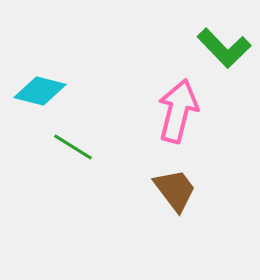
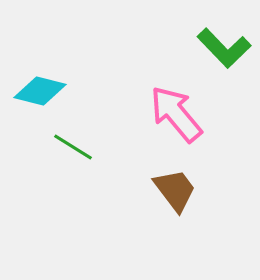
pink arrow: moved 2 px left, 3 px down; rotated 54 degrees counterclockwise
